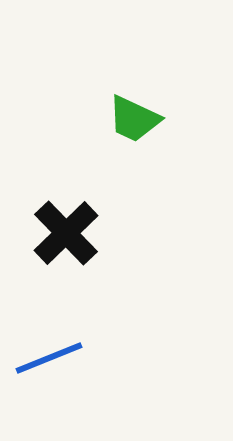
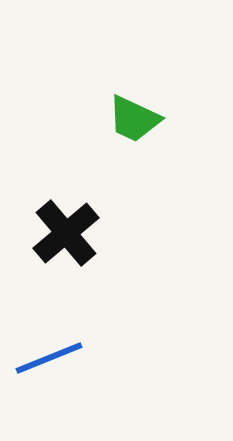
black cross: rotated 4 degrees clockwise
